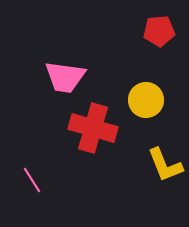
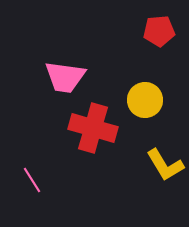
yellow circle: moved 1 px left
yellow L-shape: rotated 9 degrees counterclockwise
